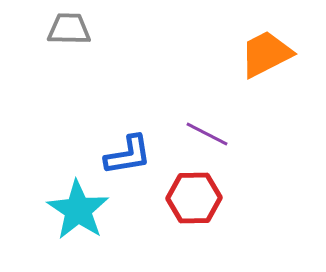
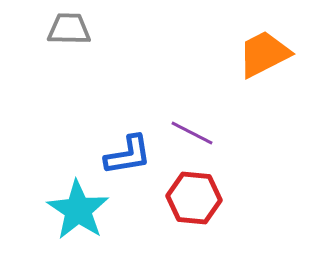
orange trapezoid: moved 2 px left
purple line: moved 15 px left, 1 px up
red hexagon: rotated 6 degrees clockwise
